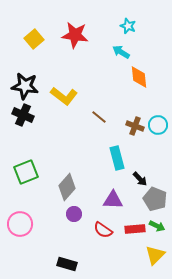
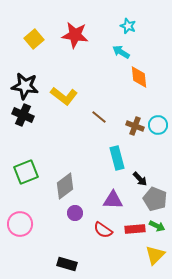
gray diamond: moved 2 px left, 1 px up; rotated 12 degrees clockwise
purple circle: moved 1 px right, 1 px up
